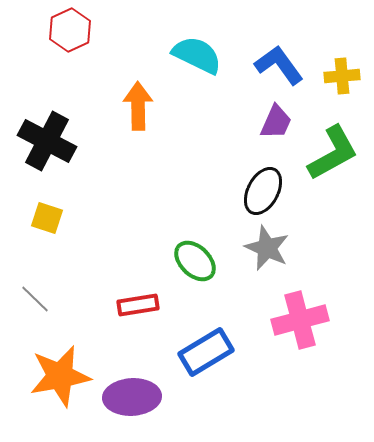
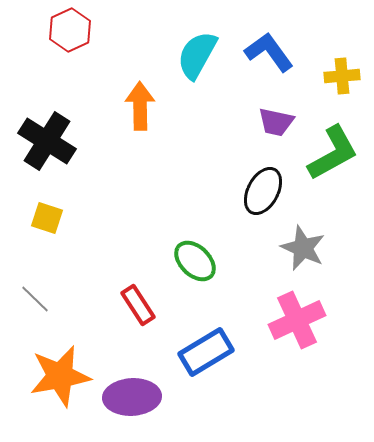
cyan semicircle: rotated 87 degrees counterclockwise
blue L-shape: moved 10 px left, 13 px up
orange arrow: moved 2 px right
purple trapezoid: rotated 78 degrees clockwise
black cross: rotated 4 degrees clockwise
gray star: moved 36 px right
red rectangle: rotated 66 degrees clockwise
pink cross: moved 3 px left; rotated 10 degrees counterclockwise
